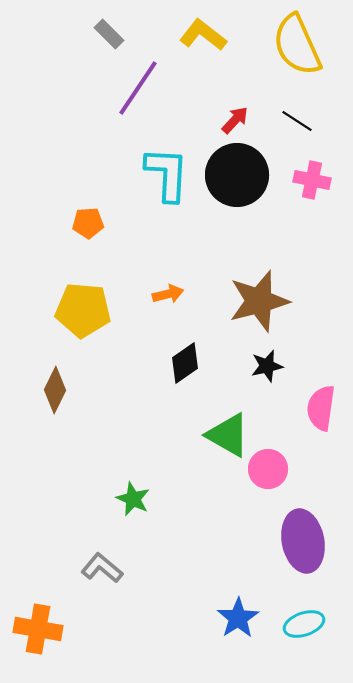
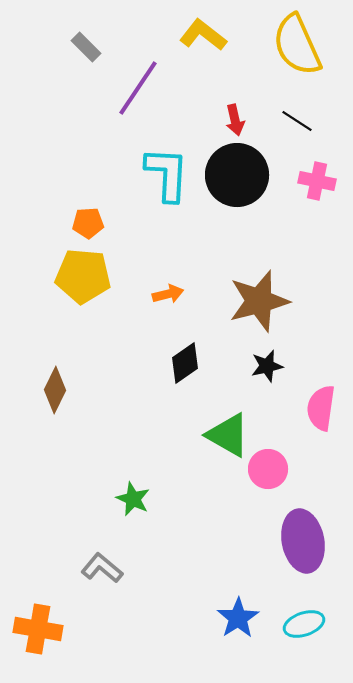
gray rectangle: moved 23 px left, 13 px down
red arrow: rotated 124 degrees clockwise
pink cross: moved 5 px right, 1 px down
yellow pentagon: moved 34 px up
